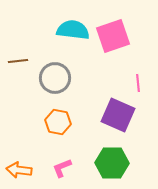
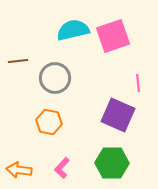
cyan semicircle: rotated 20 degrees counterclockwise
orange hexagon: moved 9 px left
pink L-shape: rotated 25 degrees counterclockwise
